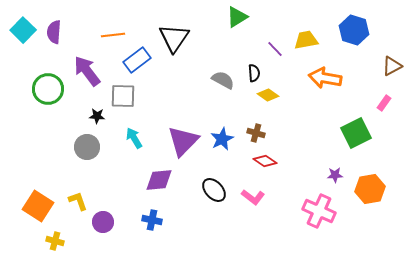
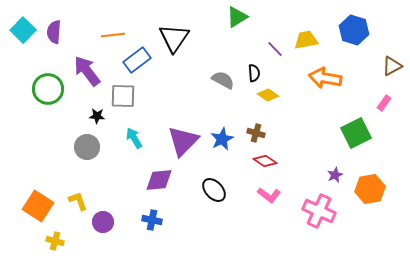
purple star: rotated 21 degrees counterclockwise
pink L-shape: moved 16 px right, 2 px up
